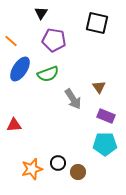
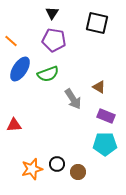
black triangle: moved 11 px right
brown triangle: rotated 24 degrees counterclockwise
black circle: moved 1 px left, 1 px down
